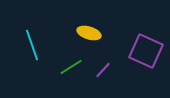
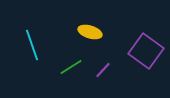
yellow ellipse: moved 1 px right, 1 px up
purple square: rotated 12 degrees clockwise
